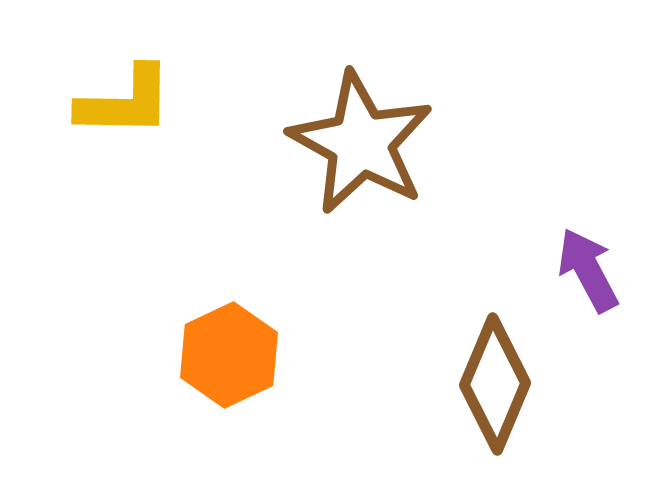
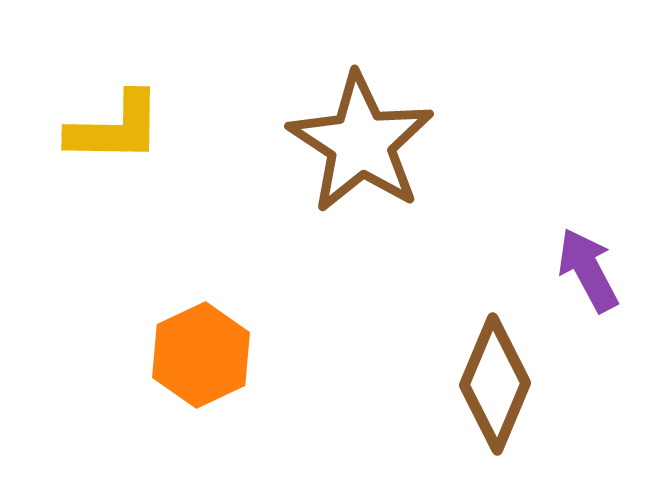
yellow L-shape: moved 10 px left, 26 px down
brown star: rotated 4 degrees clockwise
orange hexagon: moved 28 px left
